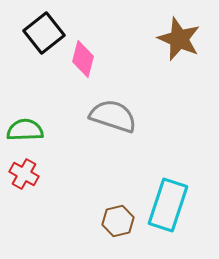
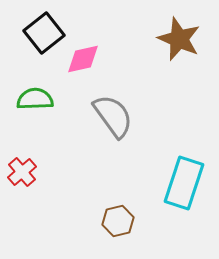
pink diamond: rotated 63 degrees clockwise
gray semicircle: rotated 36 degrees clockwise
green semicircle: moved 10 px right, 31 px up
red cross: moved 2 px left, 2 px up; rotated 20 degrees clockwise
cyan rectangle: moved 16 px right, 22 px up
